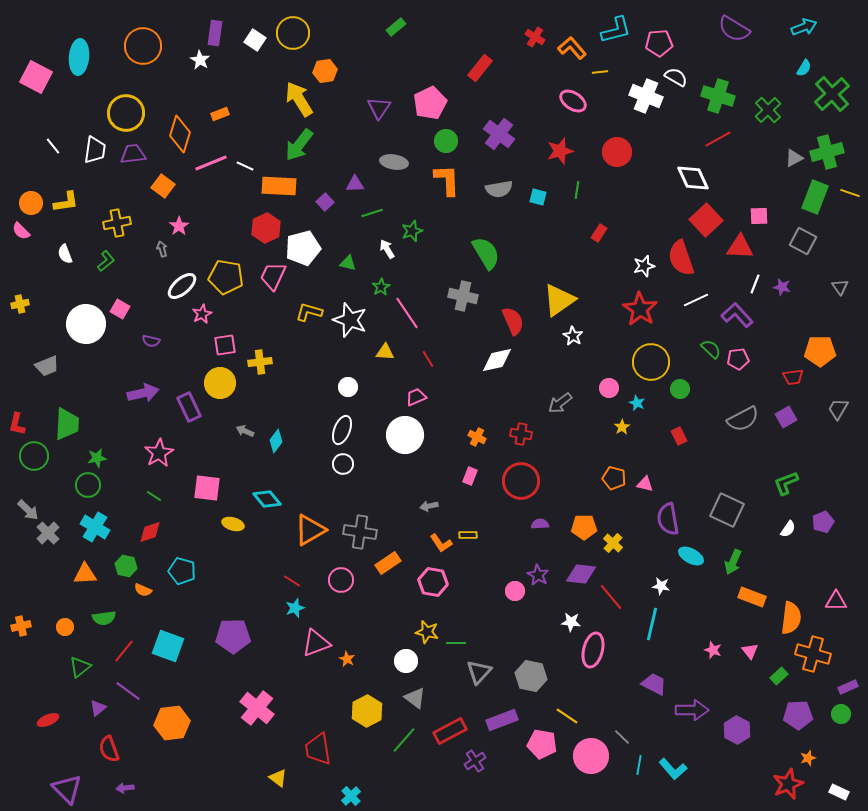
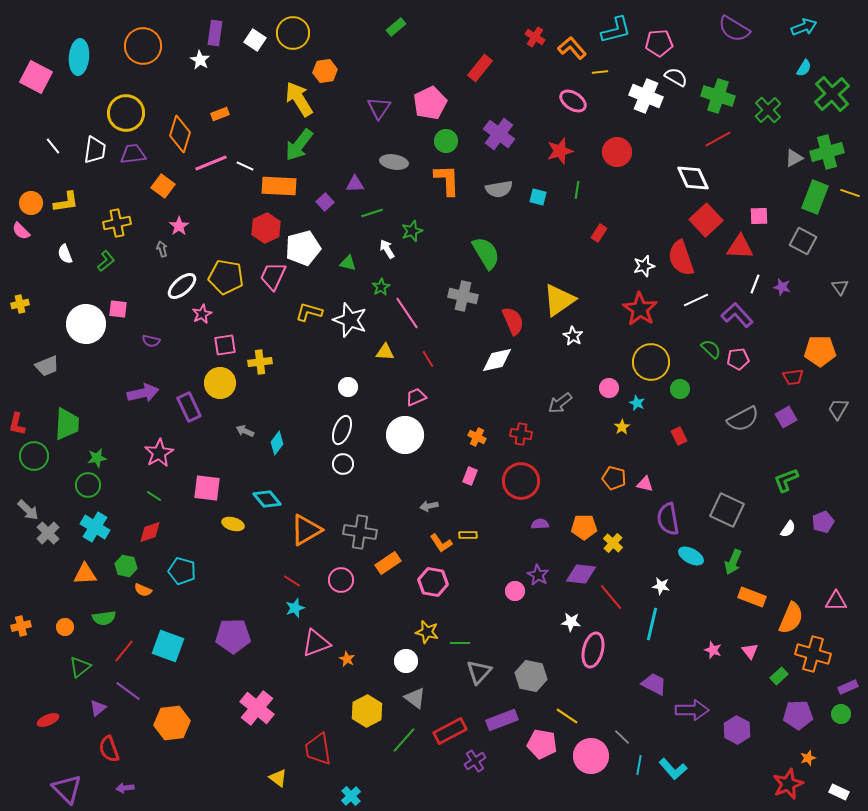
pink square at (120, 309): moved 2 px left; rotated 24 degrees counterclockwise
cyan diamond at (276, 441): moved 1 px right, 2 px down
green L-shape at (786, 483): moved 3 px up
orange triangle at (310, 530): moved 4 px left
orange semicircle at (791, 618): rotated 16 degrees clockwise
green line at (456, 643): moved 4 px right
